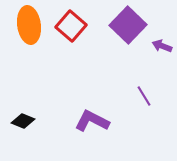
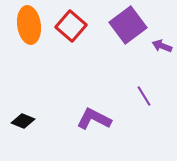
purple square: rotated 9 degrees clockwise
purple L-shape: moved 2 px right, 2 px up
